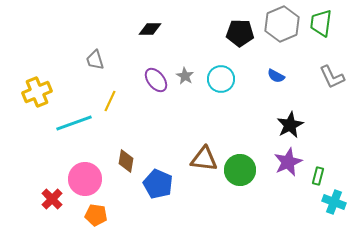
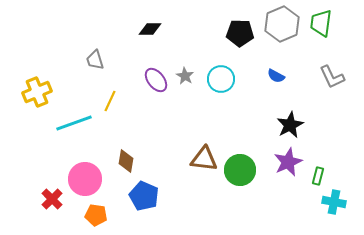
blue pentagon: moved 14 px left, 12 px down
cyan cross: rotated 10 degrees counterclockwise
